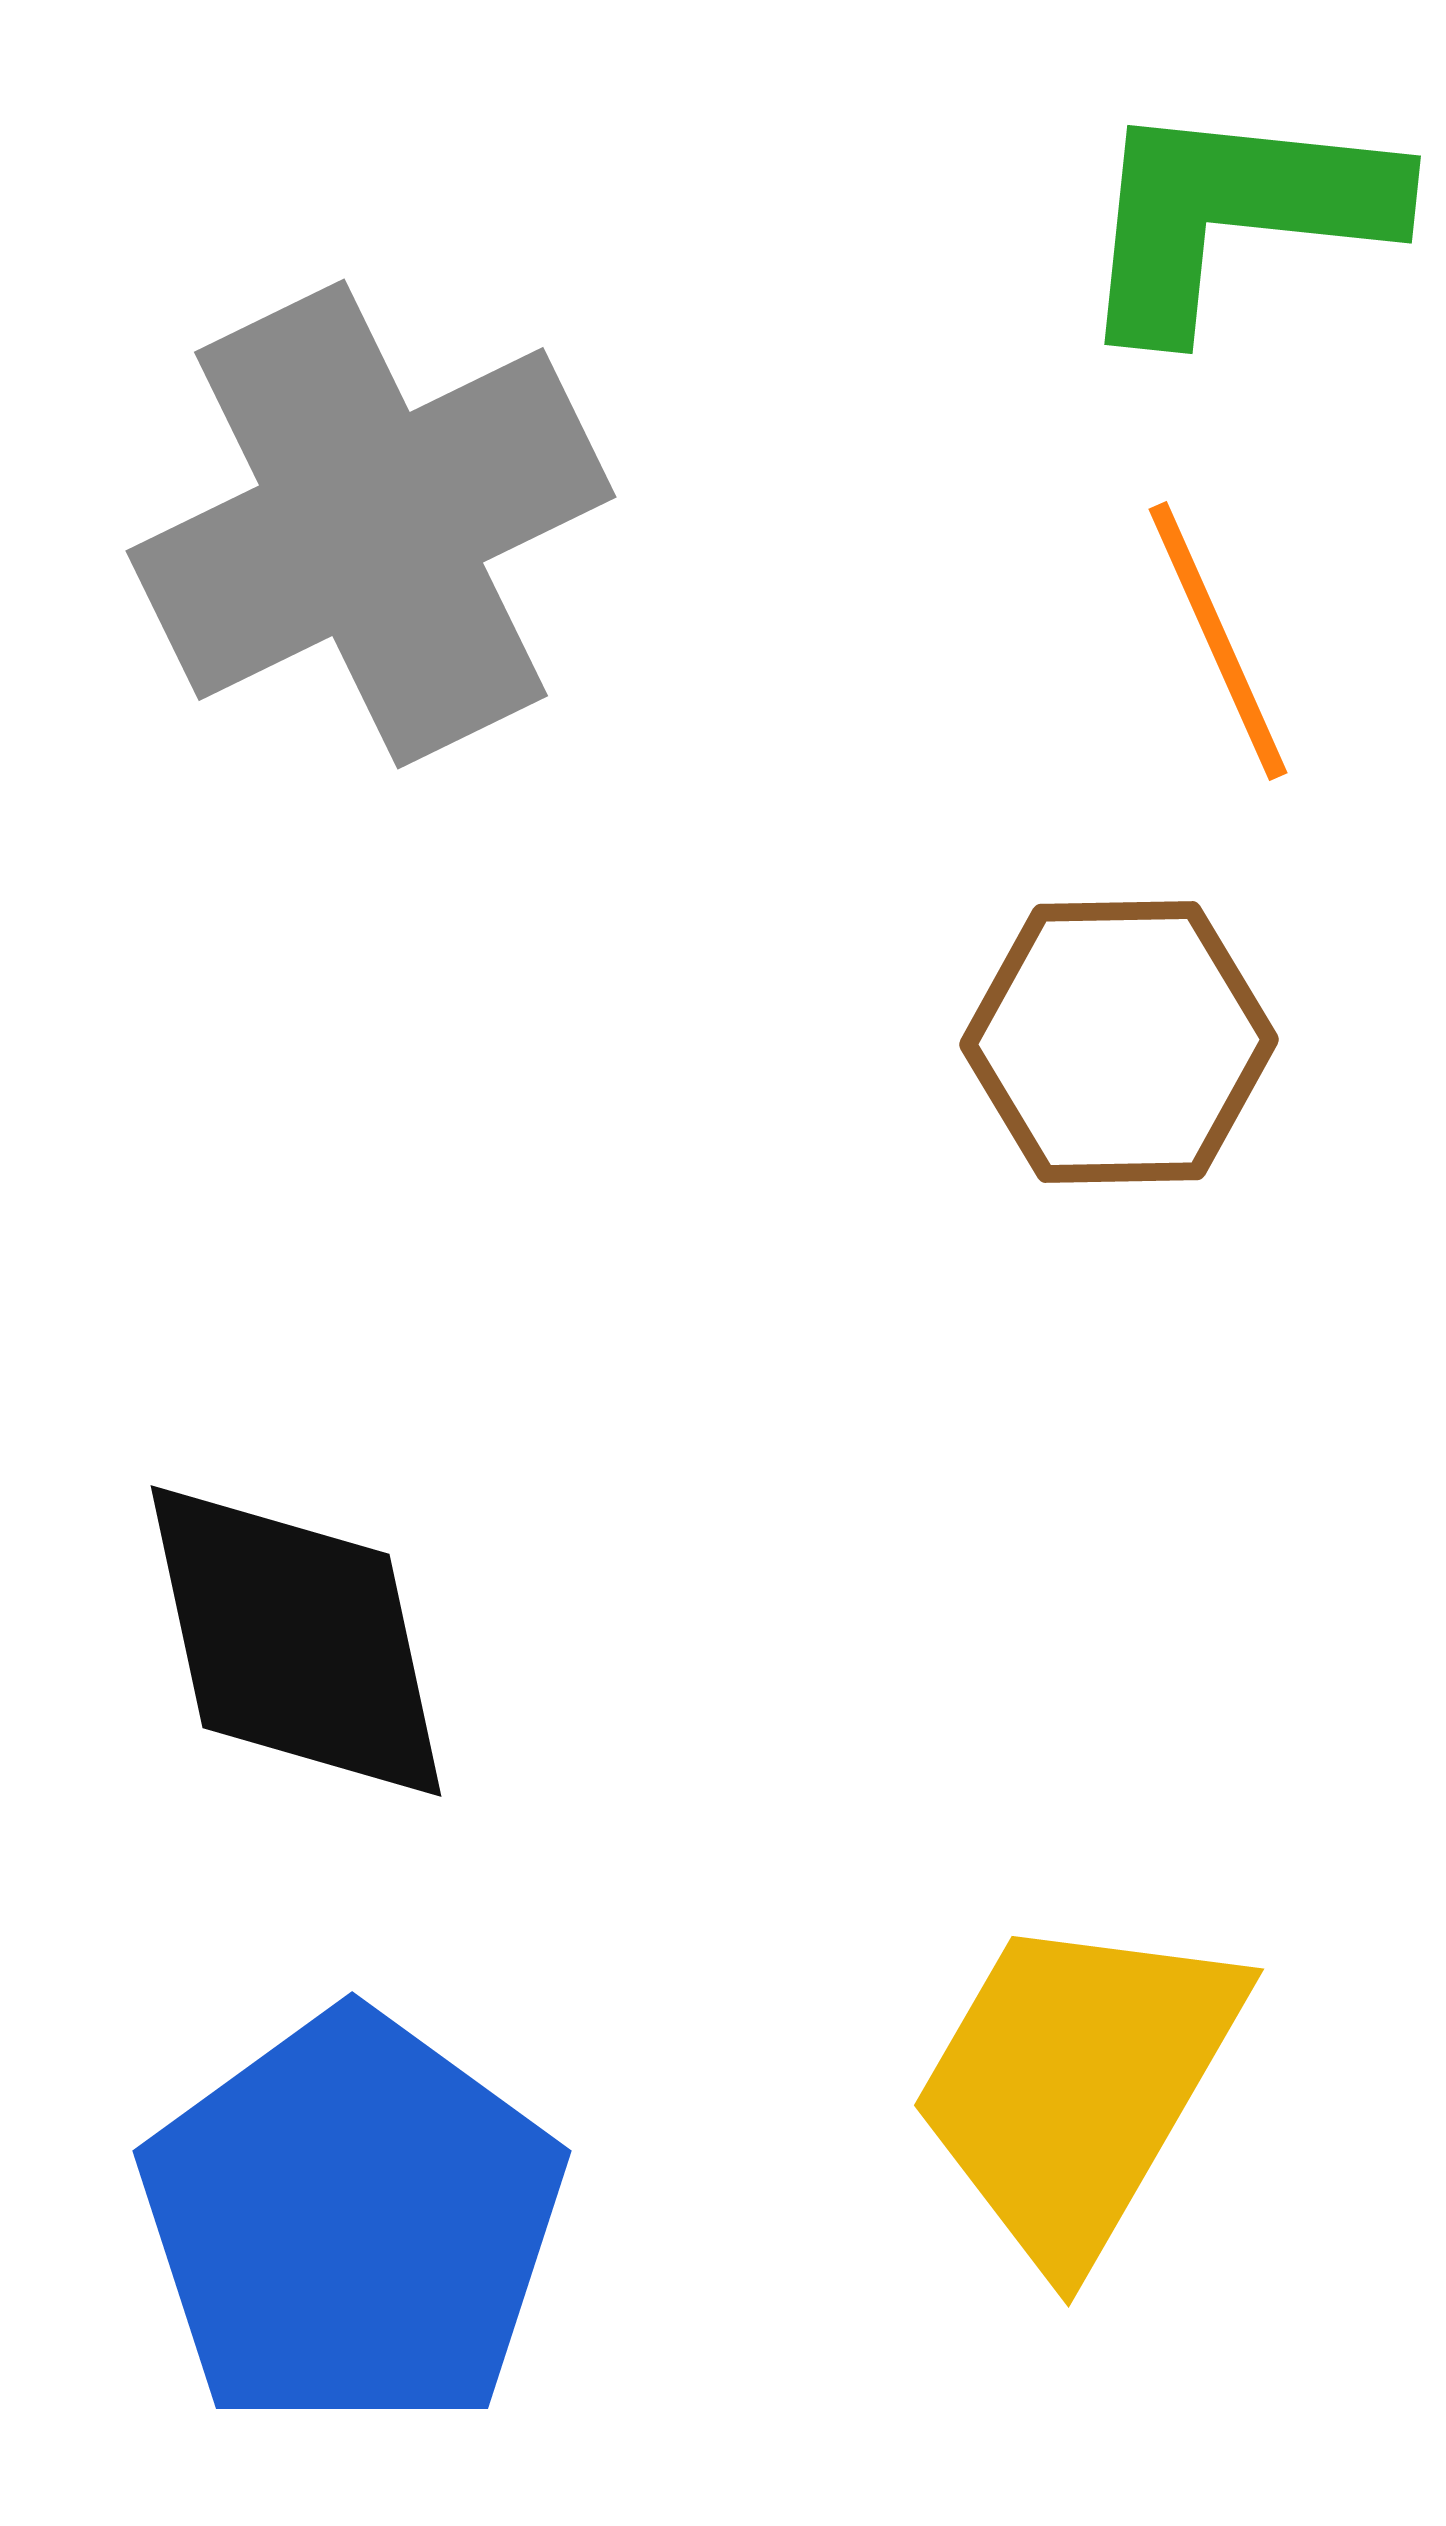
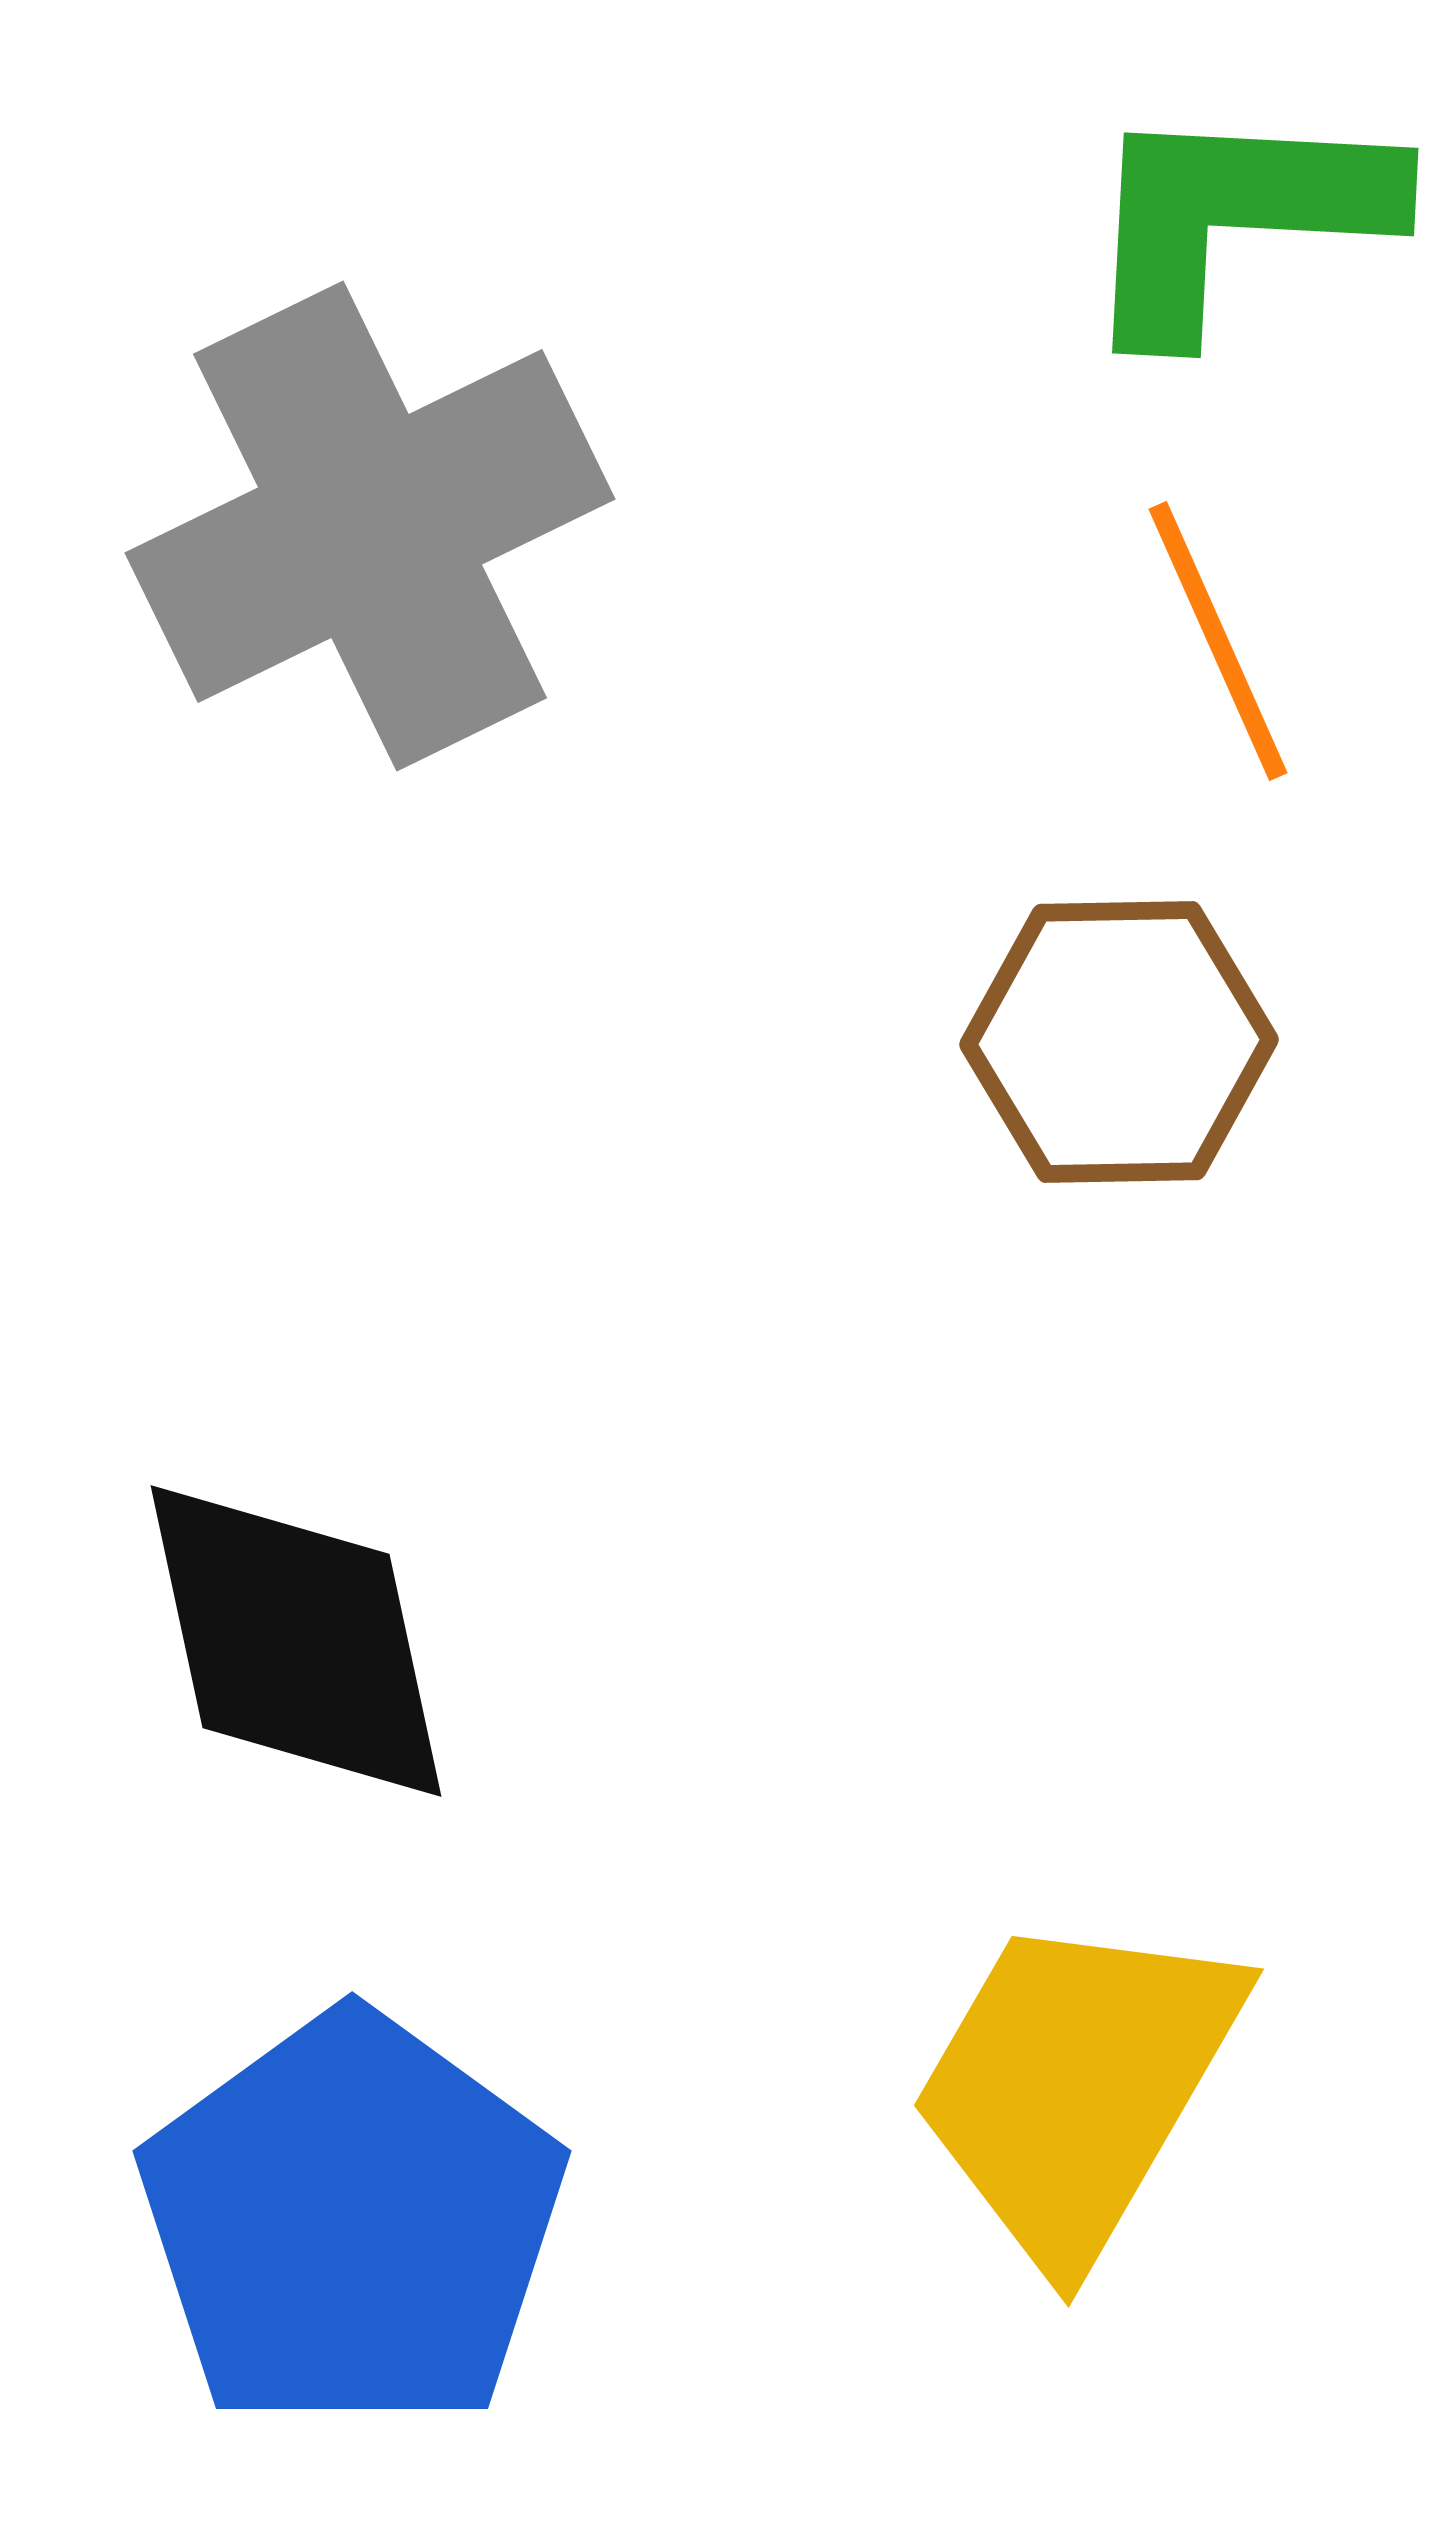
green L-shape: moved 1 px right, 2 px down; rotated 3 degrees counterclockwise
gray cross: moved 1 px left, 2 px down
